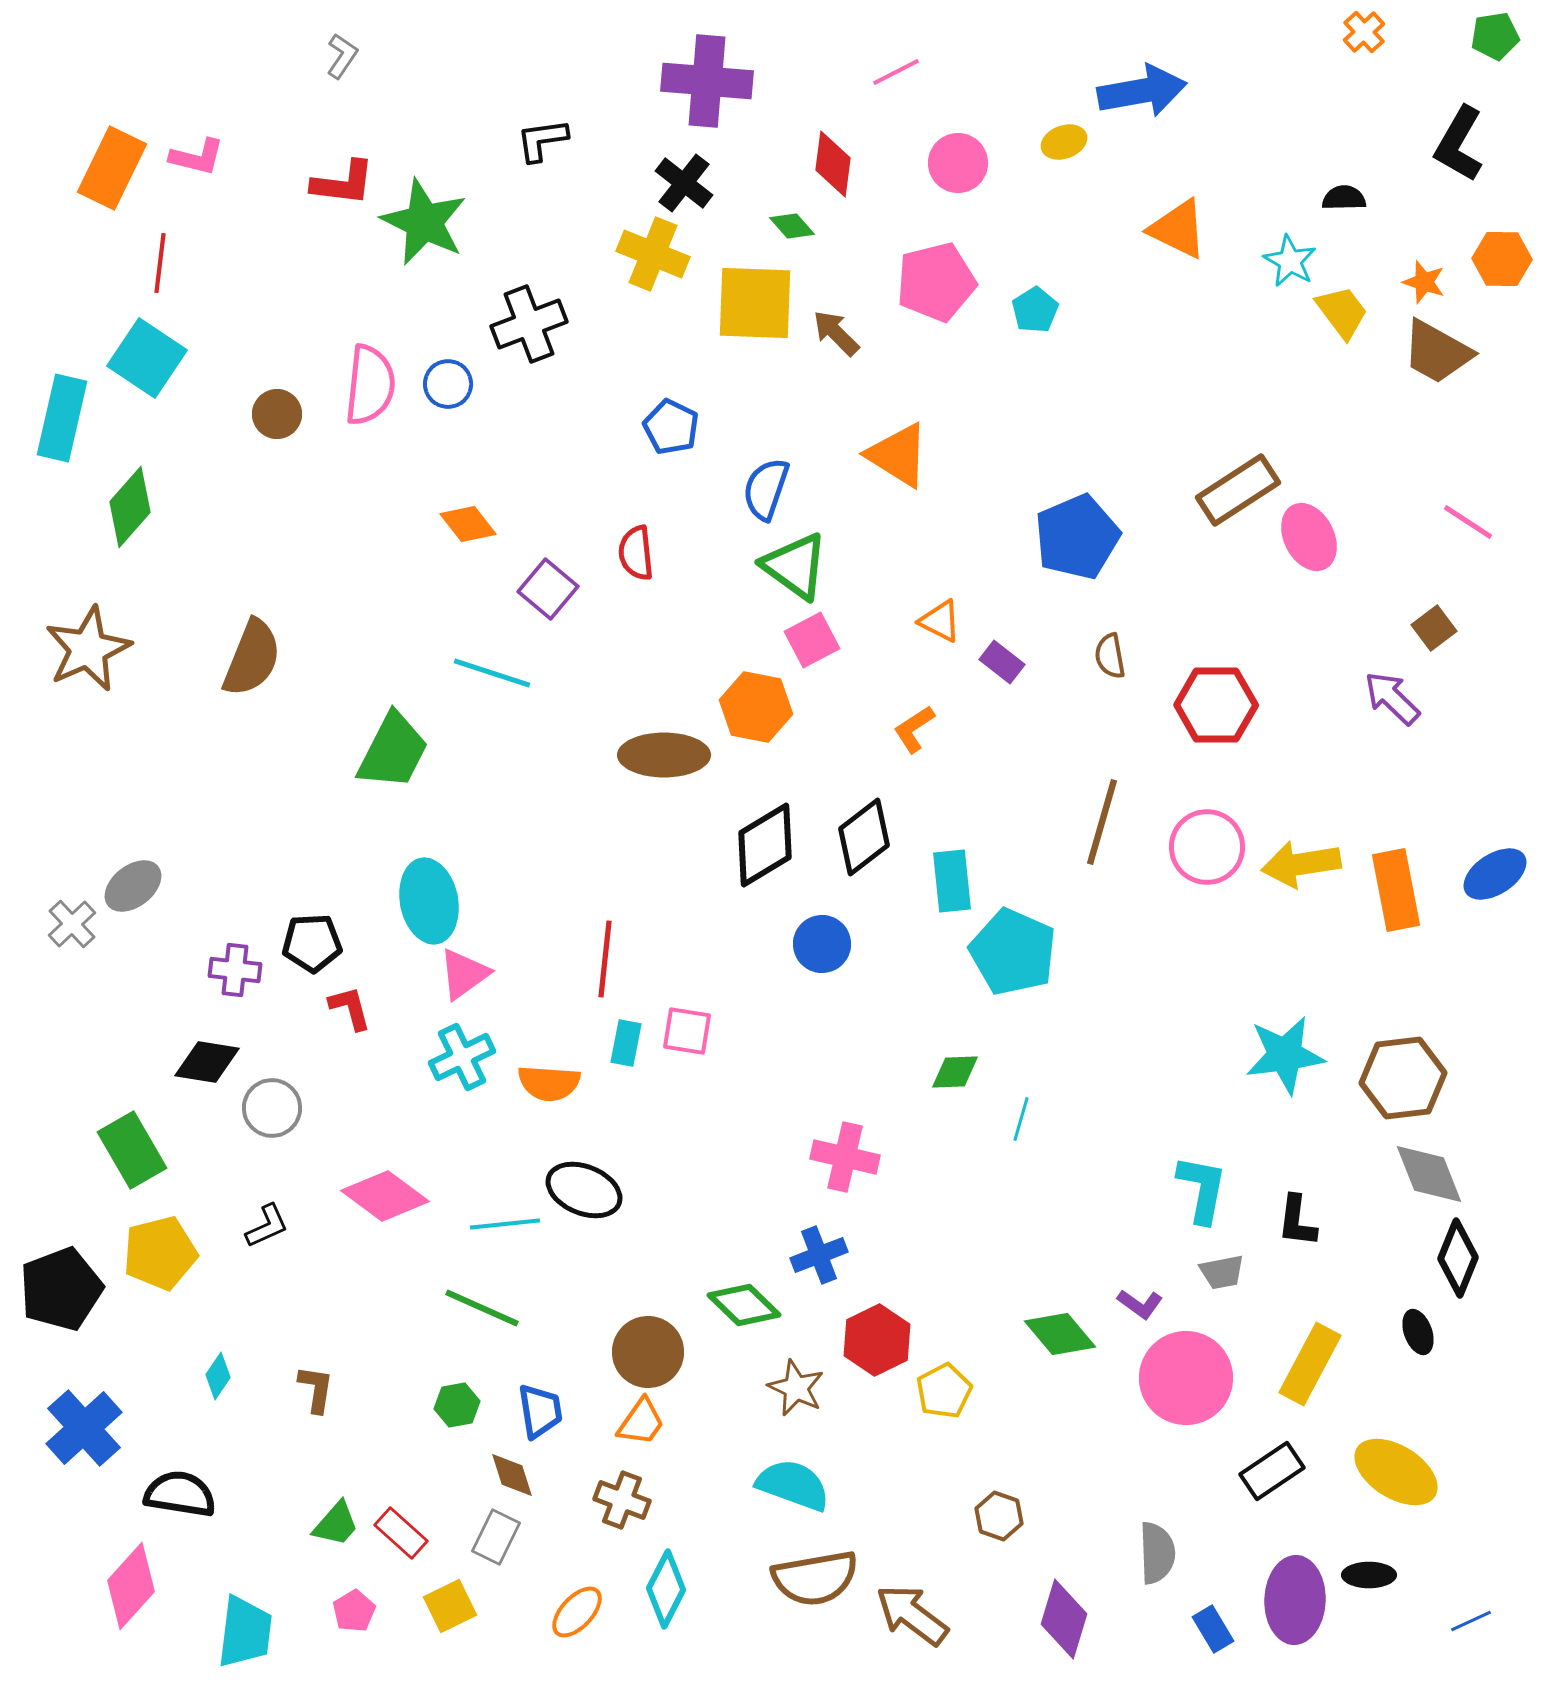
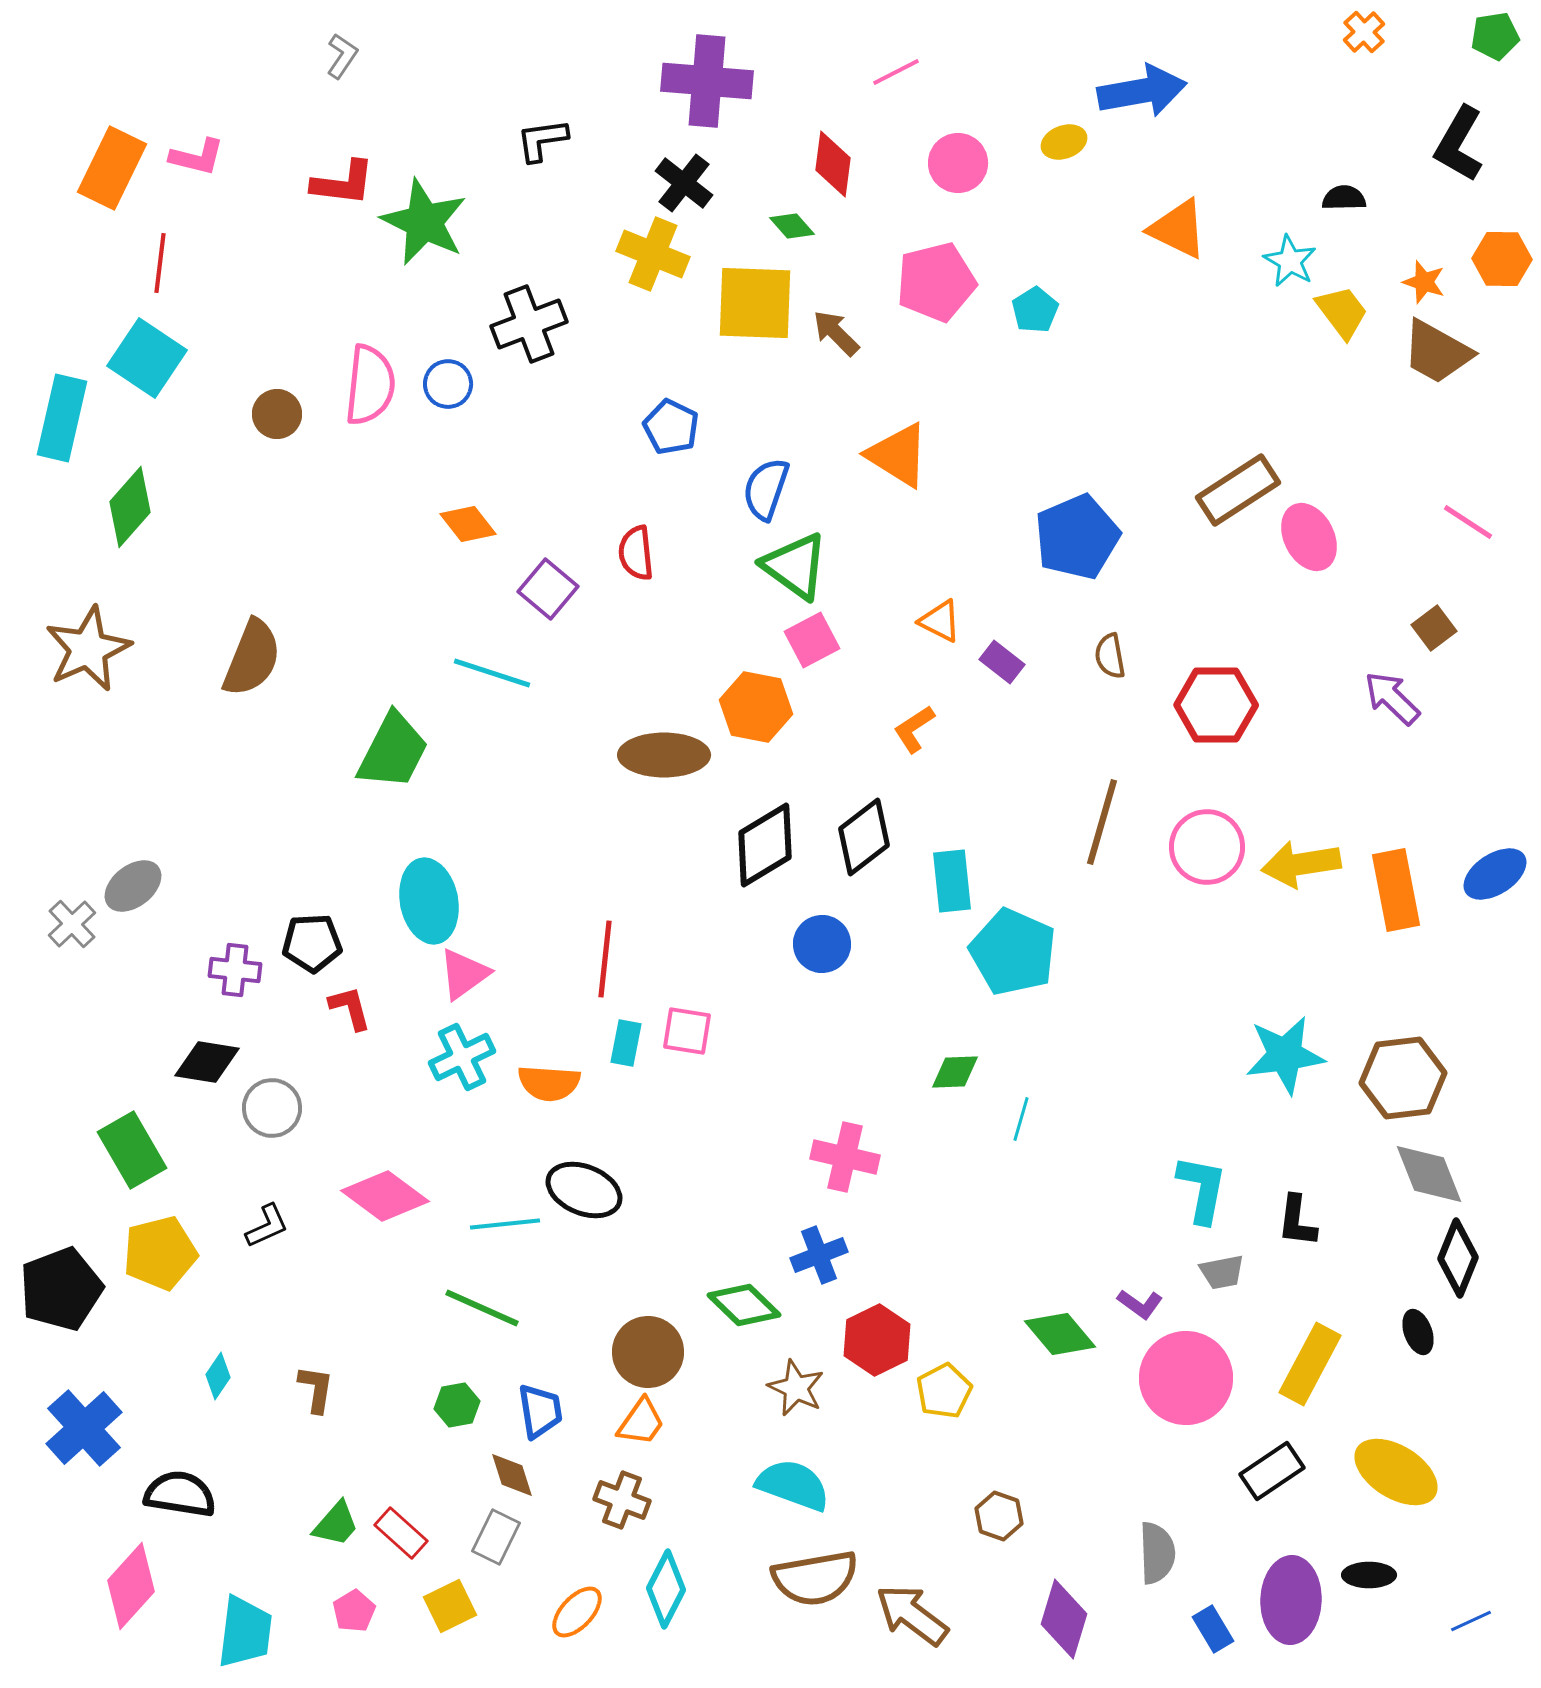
purple ellipse at (1295, 1600): moved 4 px left
